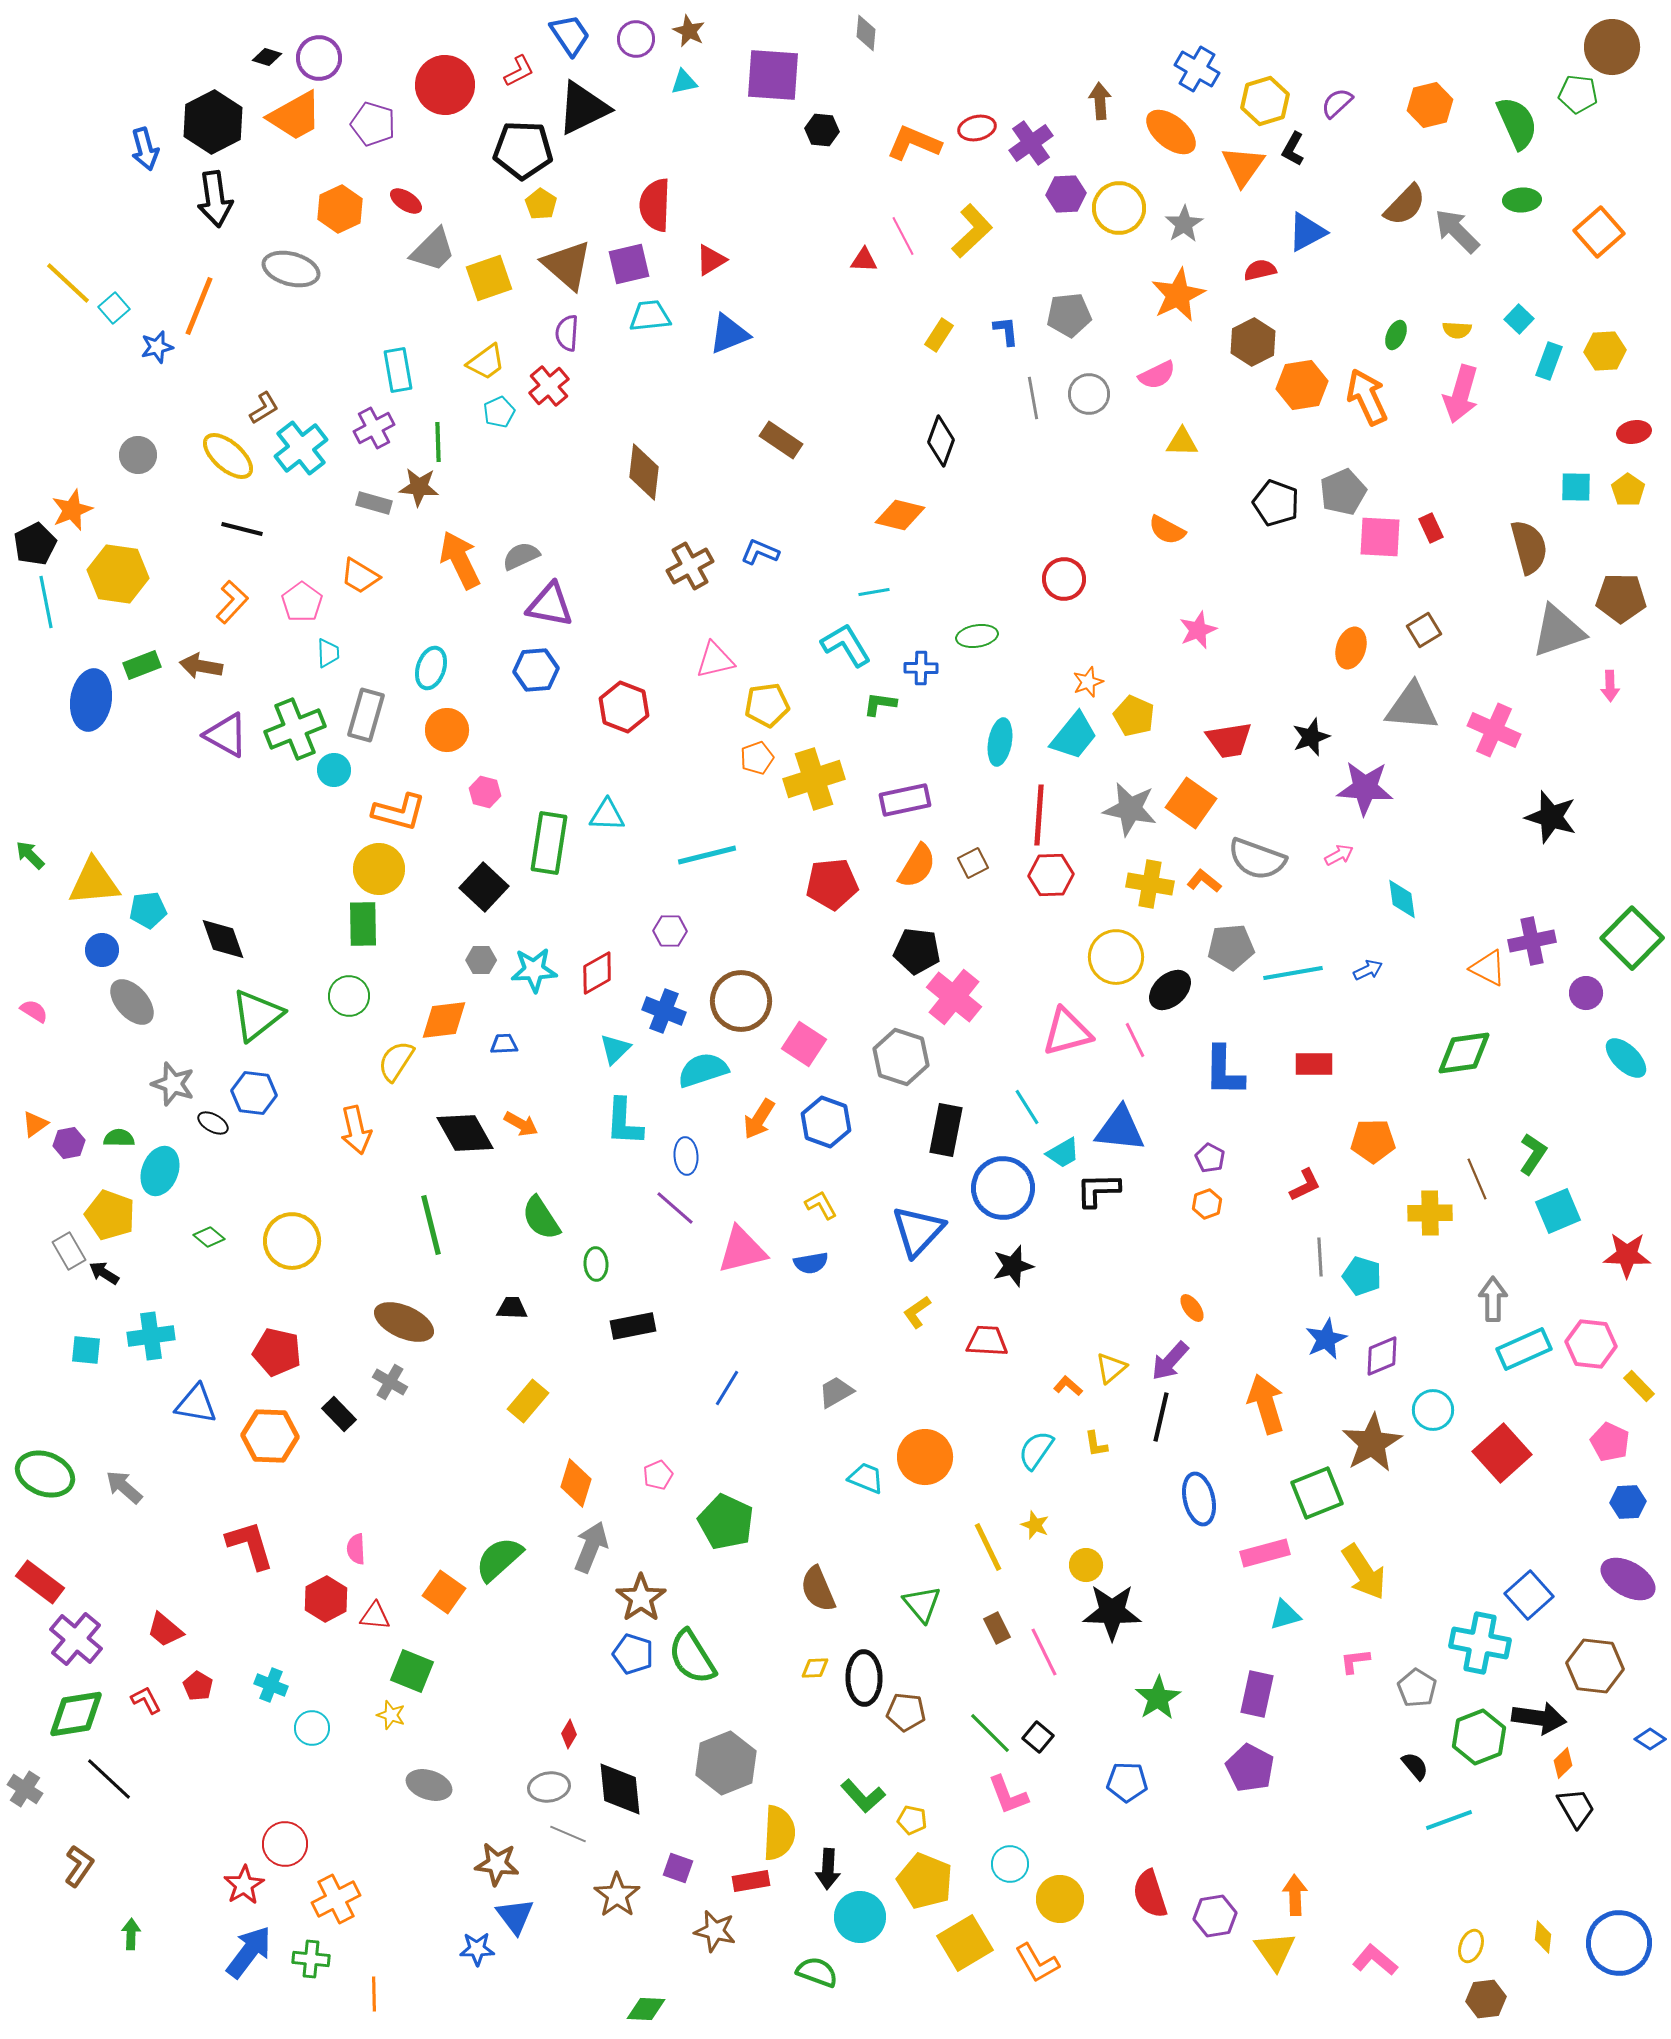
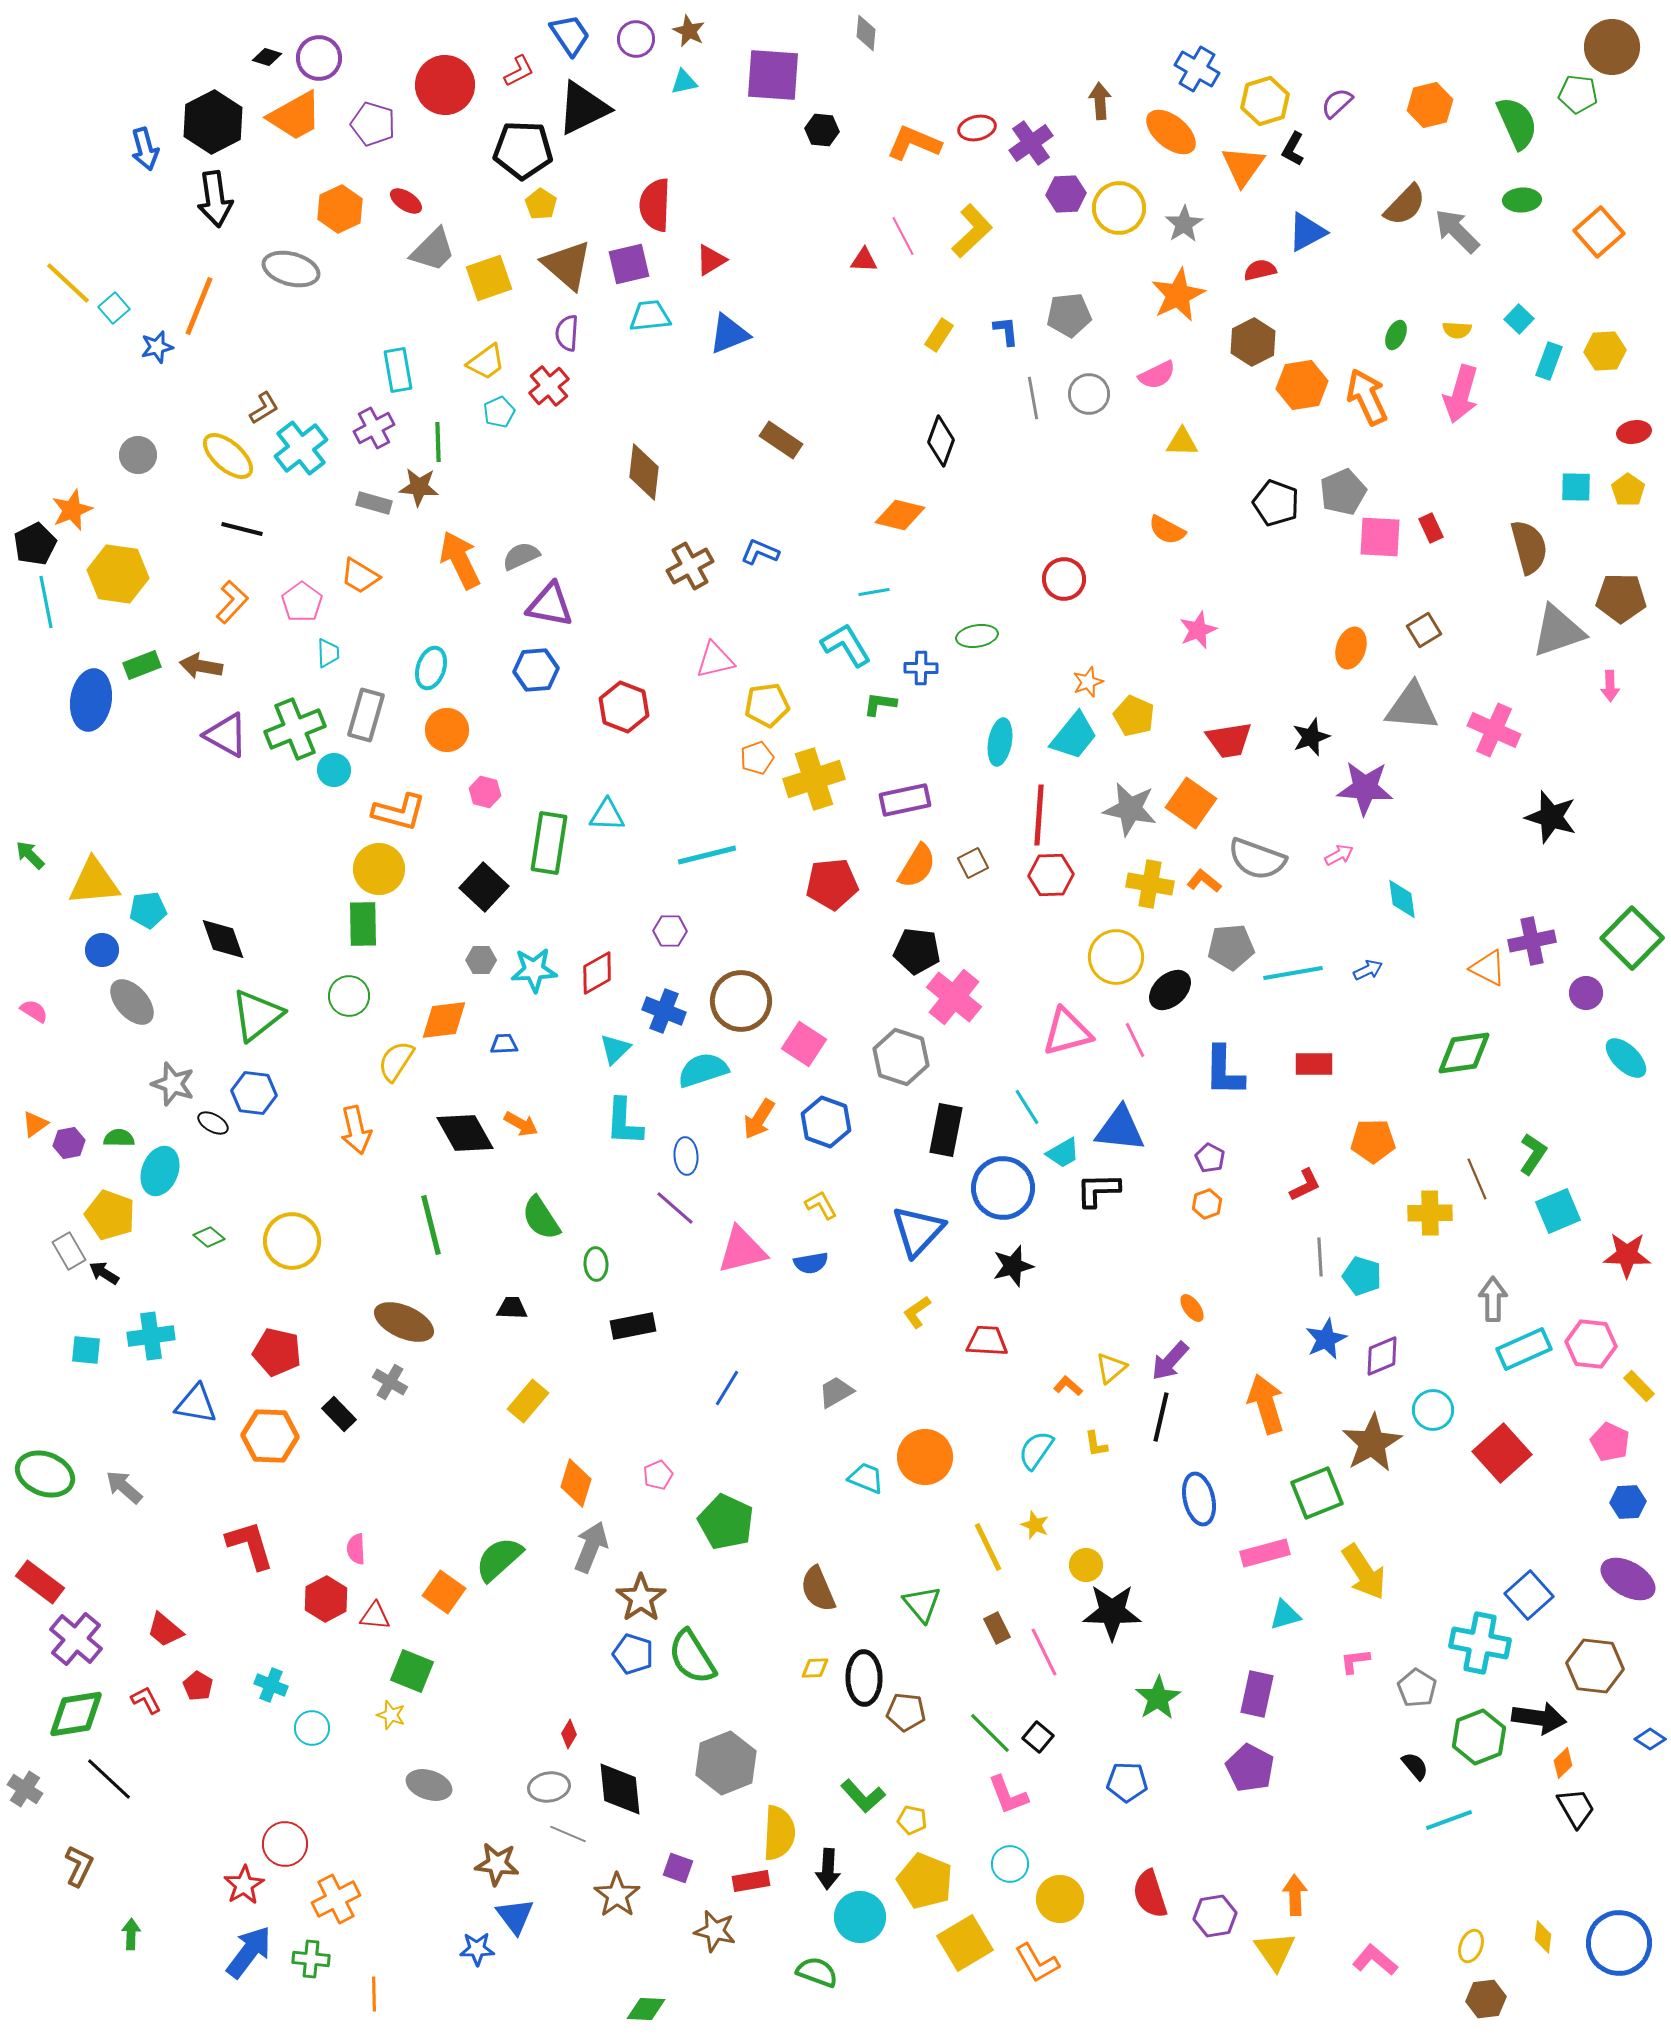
brown L-shape at (79, 1866): rotated 9 degrees counterclockwise
